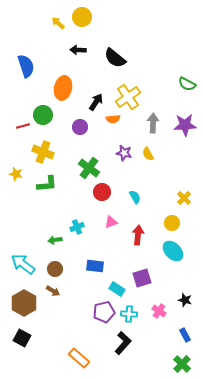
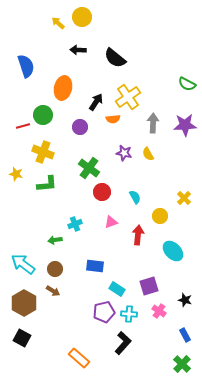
yellow circle at (172, 223): moved 12 px left, 7 px up
cyan cross at (77, 227): moved 2 px left, 3 px up
purple square at (142, 278): moved 7 px right, 8 px down
